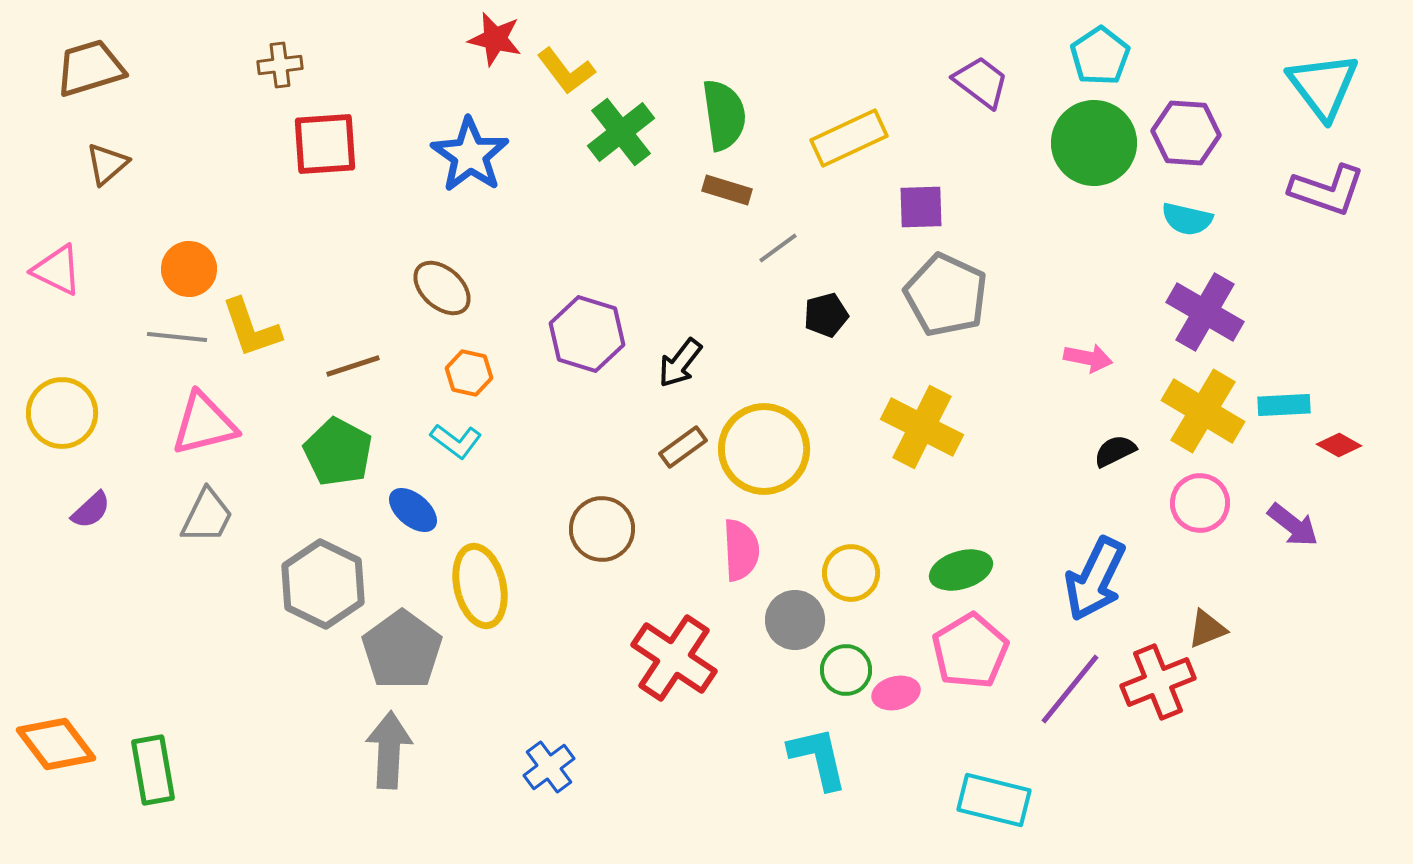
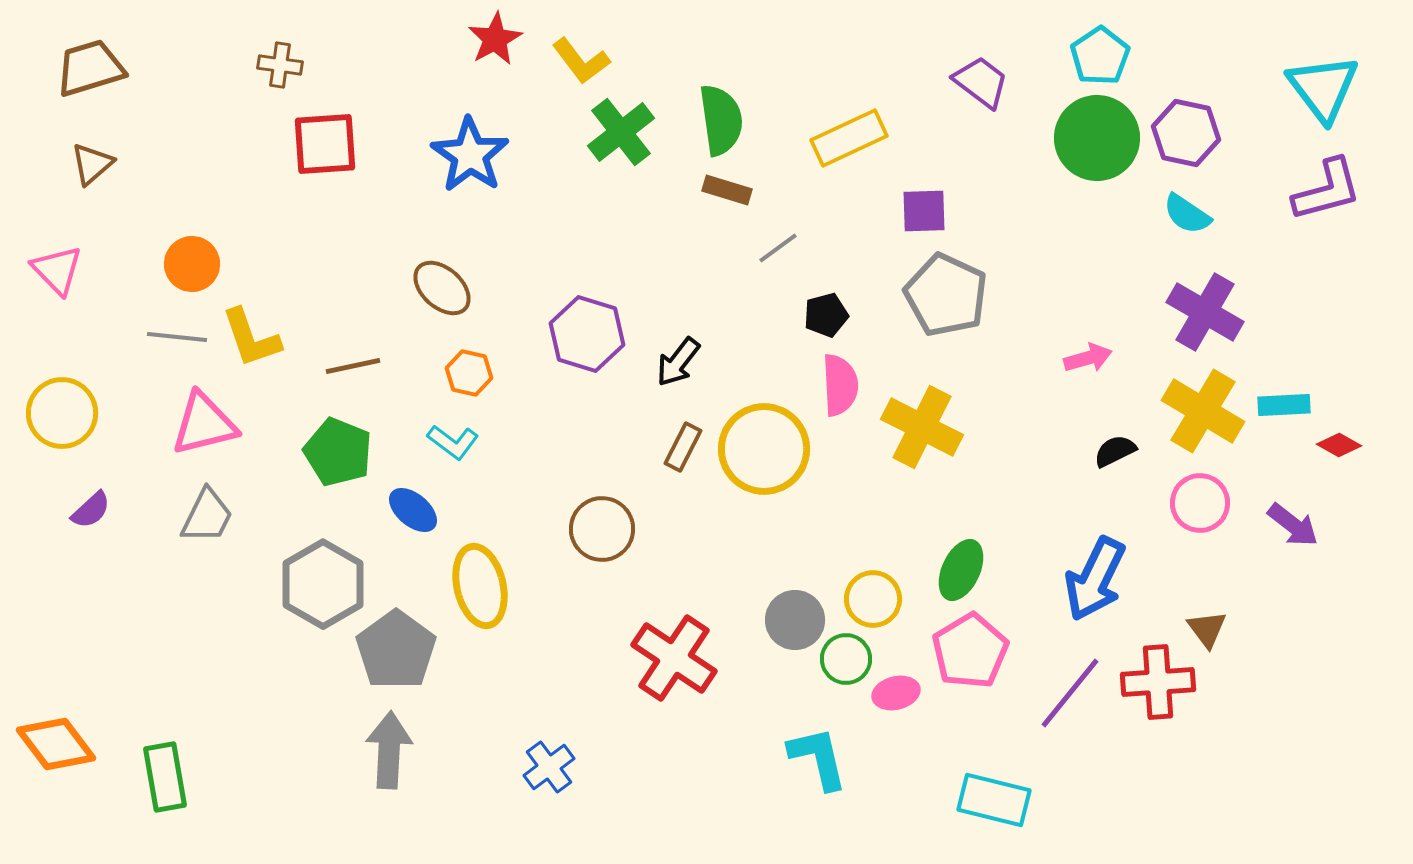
red star at (495, 39): rotated 30 degrees clockwise
brown cross at (280, 65): rotated 15 degrees clockwise
yellow L-shape at (566, 71): moved 15 px right, 10 px up
cyan triangle at (1323, 86): moved 2 px down
green semicircle at (724, 115): moved 3 px left, 5 px down
purple hexagon at (1186, 133): rotated 8 degrees clockwise
green circle at (1094, 143): moved 3 px right, 5 px up
brown triangle at (107, 164): moved 15 px left
purple L-shape at (1327, 190): rotated 34 degrees counterclockwise
purple square at (921, 207): moved 3 px right, 4 px down
cyan semicircle at (1187, 219): moved 5 px up; rotated 21 degrees clockwise
orange circle at (189, 269): moved 3 px right, 5 px up
pink triangle at (57, 270): rotated 20 degrees clockwise
yellow L-shape at (251, 328): moved 10 px down
pink arrow at (1088, 358): rotated 27 degrees counterclockwise
black arrow at (680, 363): moved 2 px left, 1 px up
brown line at (353, 366): rotated 6 degrees clockwise
cyan L-shape at (456, 441): moved 3 px left, 1 px down
brown rectangle at (683, 447): rotated 27 degrees counterclockwise
green pentagon at (338, 452): rotated 6 degrees counterclockwise
pink semicircle at (741, 550): moved 99 px right, 165 px up
green ellipse at (961, 570): rotated 48 degrees counterclockwise
yellow circle at (851, 573): moved 22 px right, 26 px down
gray hexagon at (323, 584): rotated 4 degrees clockwise
brown triangle at (1207, 629): rotated 45 degrees counterclockwise
gray pentagon at (402, 650): moved 6 px left
green circle at (846, 670): moved 11 px up
red cross at (1158, 682): rotated 18 degrees clockwise
purple line at (1070, 689): moved 4 px down
green rectangle at (153, 770): moved 12 px right, 7 px down
